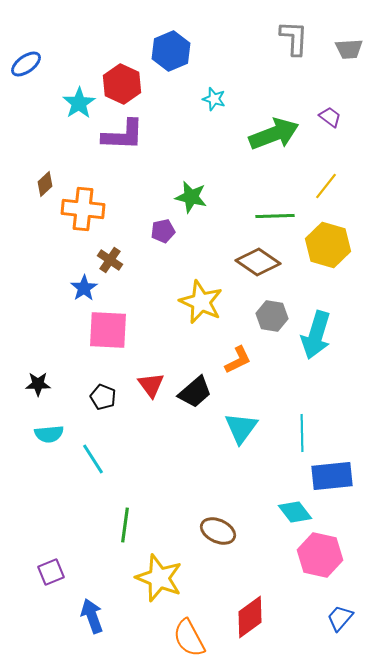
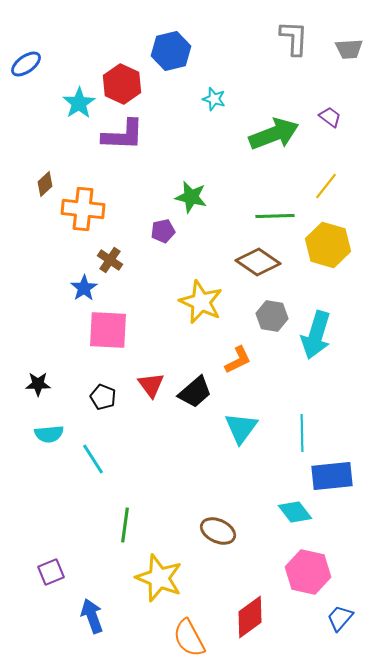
blue hexagon at (171, 51): rotated 9 degrees clockwise
pink hexagon at (320, 555): moved 12 px left, 17 px down
